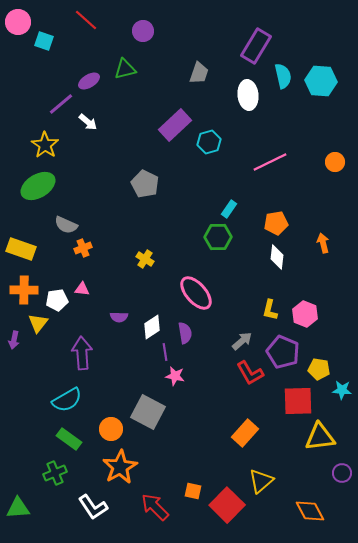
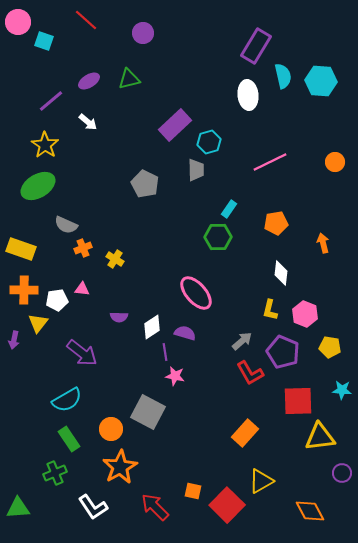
purple circle at (143, 31): moved 2 px down
green triangle at (125, 69): moved 4 px right, 10 px down
gray trapezoid at (199, 73): moved 3 px left, 97 px down; rotated 20 degrees counterclockwise
purple line at (61, 104): moved 10 px left, 3 px up
white diamond at (277, 257): moved 4 px right, 16 px down
yellow cross at (145, 259): moved 30 px left
purple semicircle at (185, 333): rotated 65 degrees counterclockwise
purple arrow at (82, 353): rotated 132 degrees clockwise
yellow pentagon at (319, 369): moved 11 px right, 22 px up
green rectangle at (69, 439): rotated 20 degrees clockwise
yellow triangle at (261, 481): rotated 12 degrees clockwise
